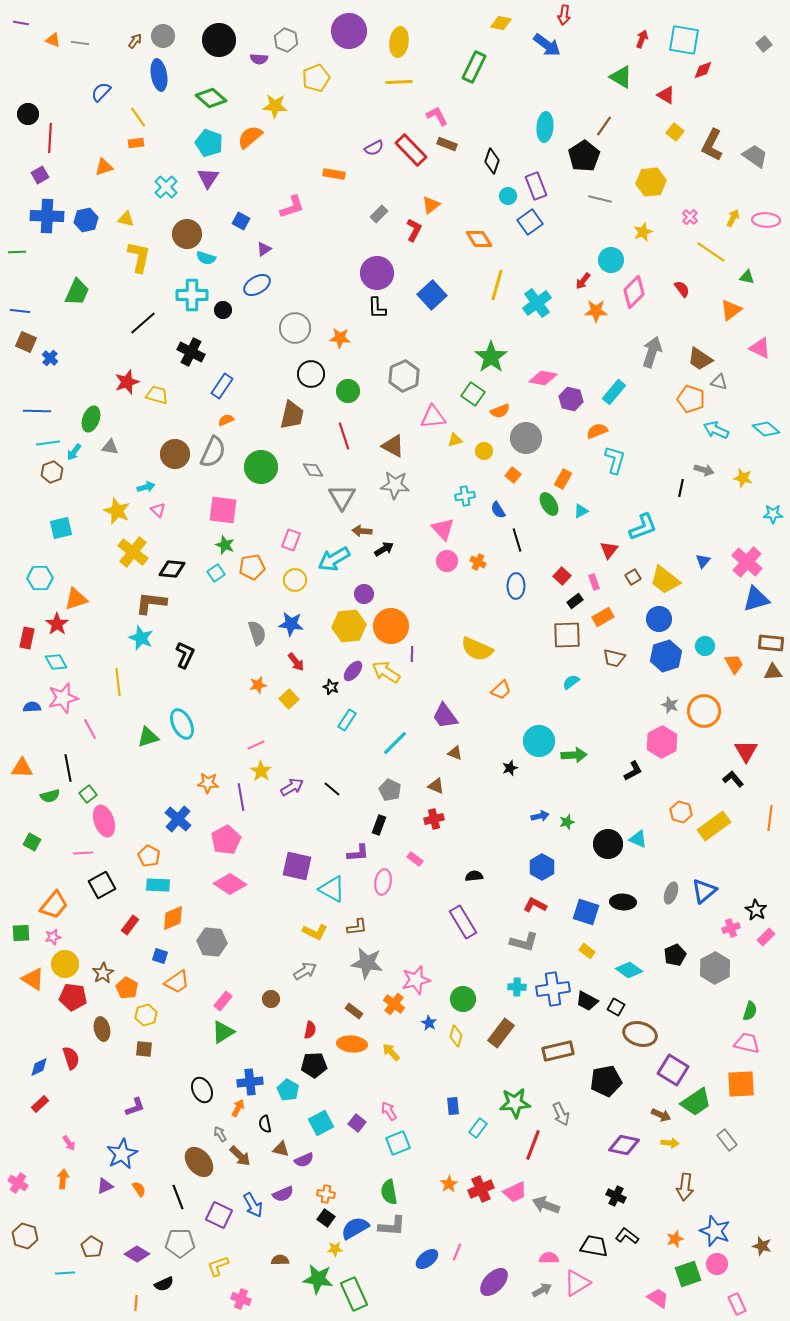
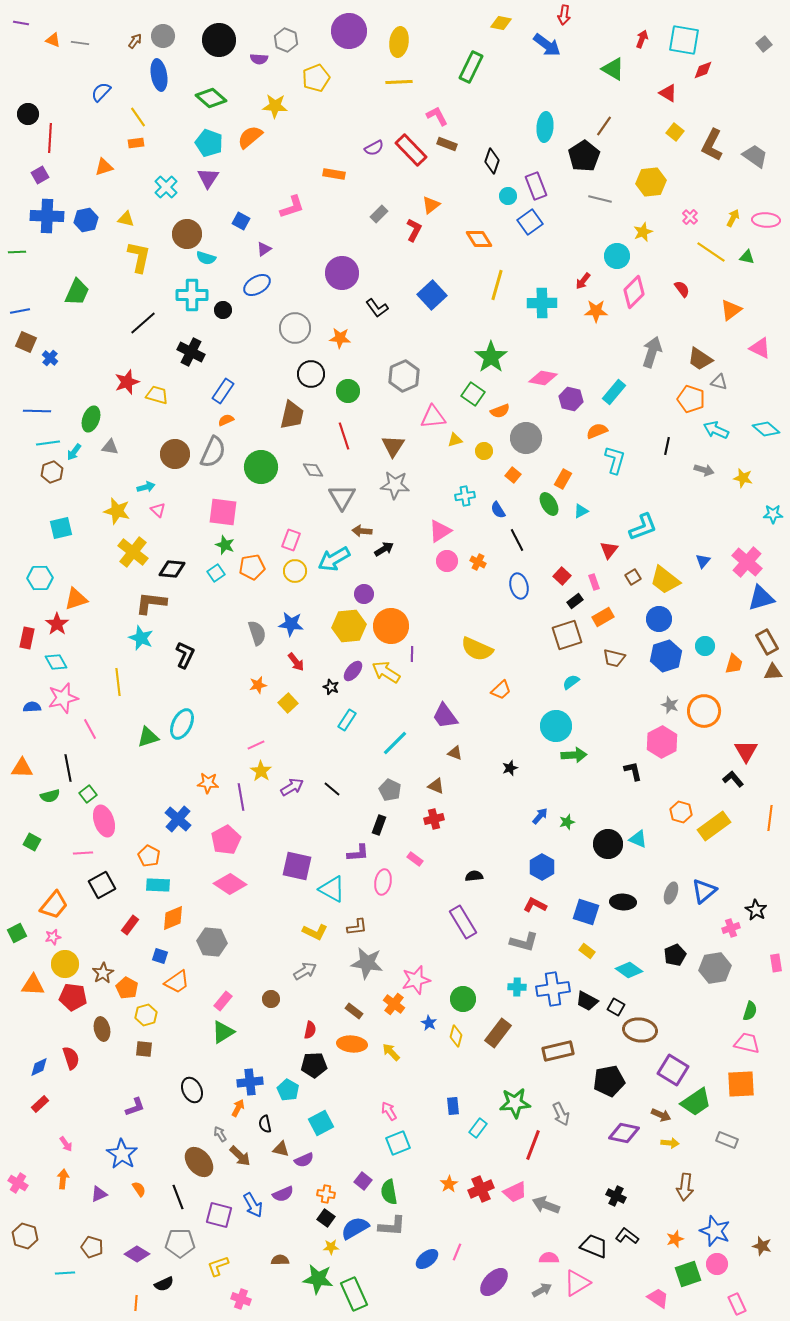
green rectangle at (474, 67): moved 3 px left
green triangle at (621, 77): moved 8 px left, 8 px up
red triangle at (666, 95): moved 2 px right, 2 px up
cyan circle at (611, 260): moved 6 px right, 4 px up
purple circle at (377, 273): moved 35 px left
green triangle at (747, 277): moved 20 px up
cyan cross at (537, 303): moved 5 px right; rotated 36 degrees clockwise
black L-shape at (377, 308): rotated 35 degrees counterclockwise
blue line at (20, 311): rotated 18 degrees counterclockwise
blue rectangle at (222, 386): moved 1 px right, 5 px down
brown triangle at (393, 446): rotated 35 degrees clockwise
black line at (681, 488): moved 14 px left, 42 px up
pink square at (223, 510): moved 2 px down
yellow star at (117, 511): rotated 8 degrees counterclockwise
pink triangle at (443, 529): moved 3 px left, 2 px down; rotated 40 degrees clockwise
black line at (517, 540): rotated 10 degrees counterclockwise
yellow circle at (295, 580): moved 9 px up
blue ellipse at (516, 586): moved 3 px right; rotated 15 degrees counterclockwise
blue triangle at (756, 599): moved 5 px right, 1 px up
brown square at (567, 635): rotated 16 degrees counterclockwise
brown rectangle at (771, 643): moved 4 px left, 1 px up; rotated 55 degrees clockwise
orange trapezoid at (734, 664): rotated 45 degrees clockwise
yellow square at (289, 699): moved 1 px left, 4 px down
cyan ellipse at (182, 724): rotated 52 degrees clockwise
cyan circle at (539, 741): moved 17 px right, 15 px up
black L-shape at (633, 771): rotated 75 degrees counterclockwise
blue arrow at (540, 816): rotated 36 degrees counterclockwise
green square at (21, 933): moved 4 px left; rotated 24 degrees counterclockwise
pink rectangle at (766, 937): moved 10 px right, 26 px down; rotated 54 degrees counterclockwise
gray hexagon at (715, 968): rotated 20 degrees clockwise
orange triangle at (33, 979): moved 6 px down; rotated 30 degrees counterclockwise
brown rectangle at (501, 1033): moved 3 px left
brown ellipse at (640, 1034): moved 4 px up; rotated 8 degrees counterclockwise
black pentagon at (606, 1081): moved 3 px right
black ellipse at (202, 1090): moved 10 px left
purple square at (357, 1123): moved 6 px right, 58 px down
gray rectangle at (727, 1140): rotated 30 degrees counterclockwise
pink arrow at (69, 1143): moved 3 px left, 1 px down
purple diamond at (624, 1145): moved 12 px up
blue star at (122, 1154): rotated 12 degrees counterclockwise
purple triangle at (105, 1186): moved 6 px left, 8 px down
purple square at (219, 1215): rotated 12 degrees counterclockwise
black trapezoid at (594, 1246): rotated 12 degrees clockwise
brown pentagon at (92, 1247): rotated 15 degrees counterclockwise
yellow star at (335, 1249): moved 4 px left, 2 px up
